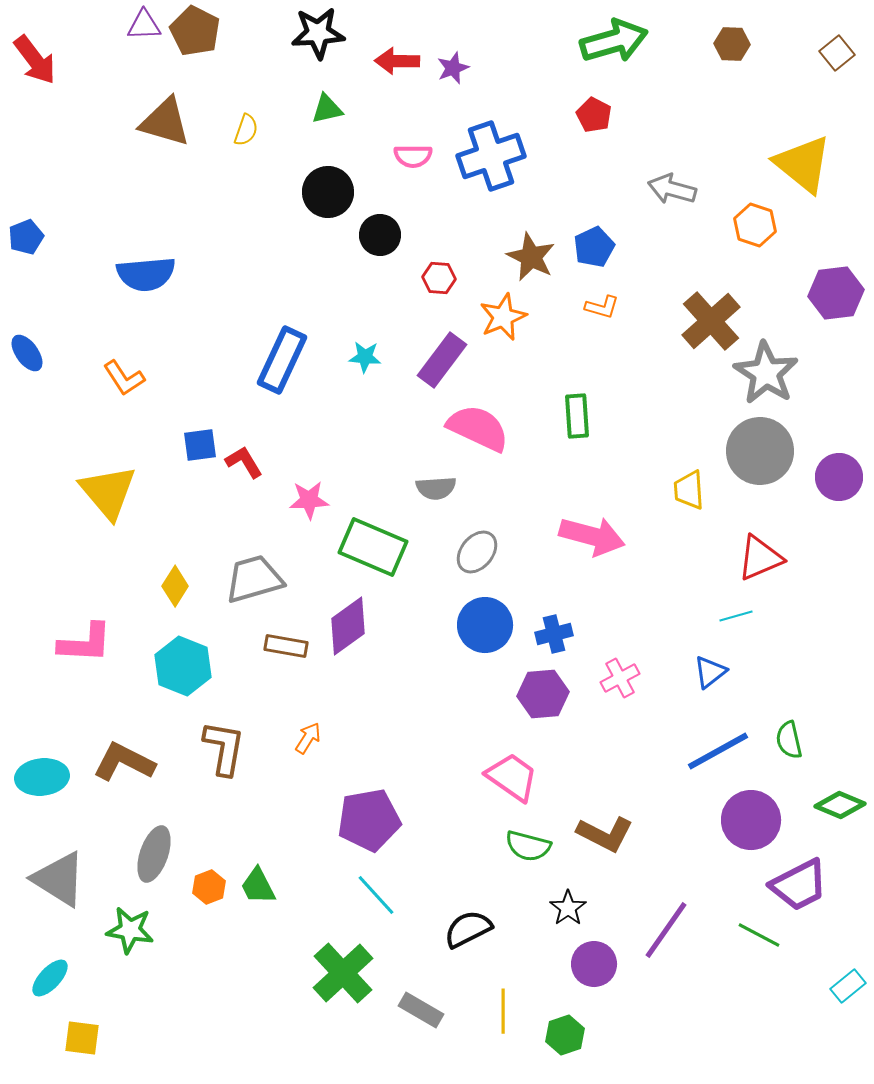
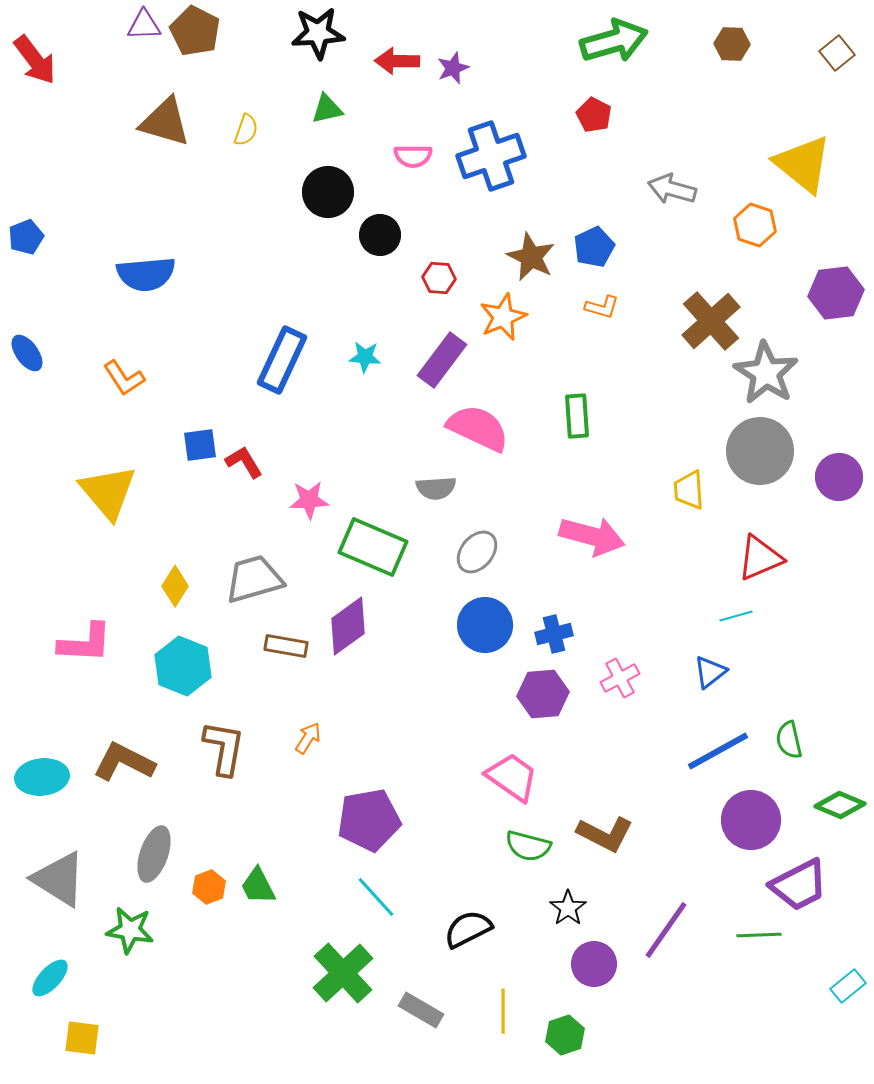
cyan line at (376, 895): moved 2 px down
green line at (759, 935): rotated 30 degrees counterclockwise
